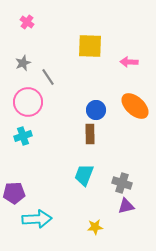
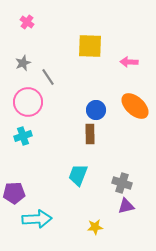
cyan trapezoid: moved 6 px left
